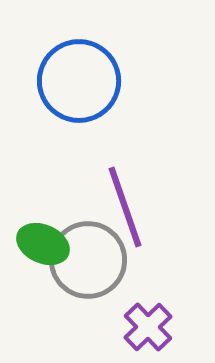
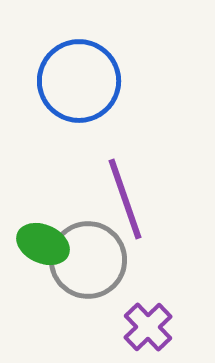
purple line: moved 8 px up
